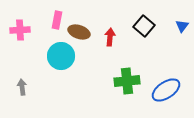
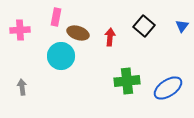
pink rectangle: moved 1 px left, 3 px up
brown ellipse: moved 1 px left, 1 px down
blue ellipse: moved 2 px right, 2 px up
